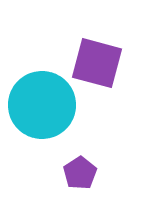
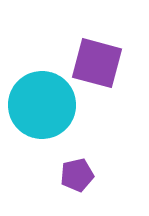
purple pentagon: moved 3 px left, 2 px down; rotated 20 degrees clockwise
